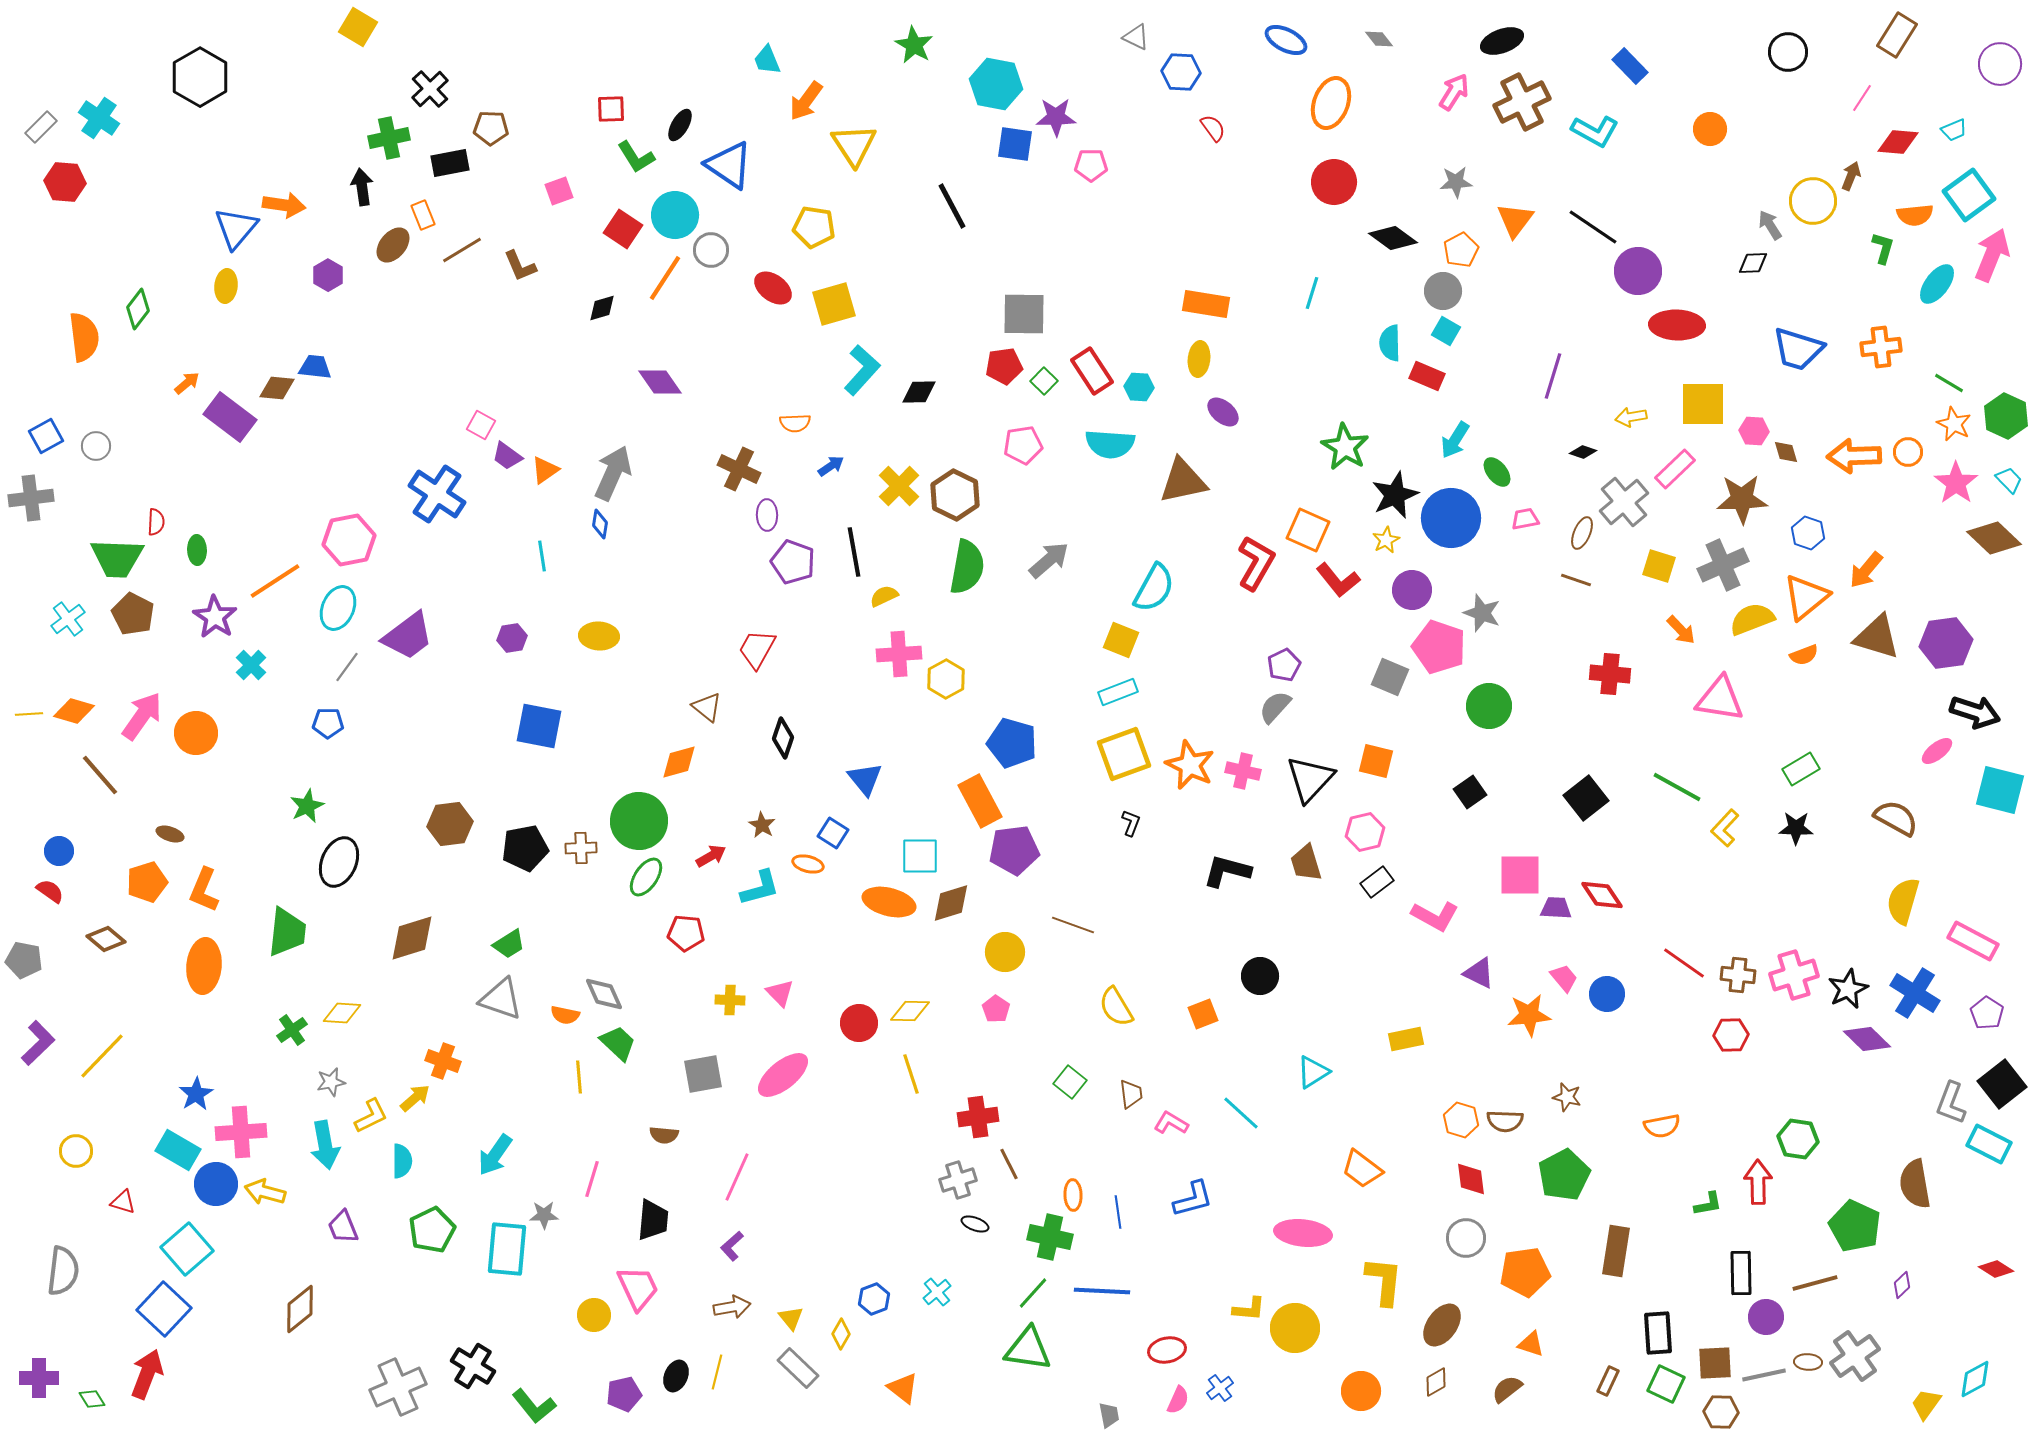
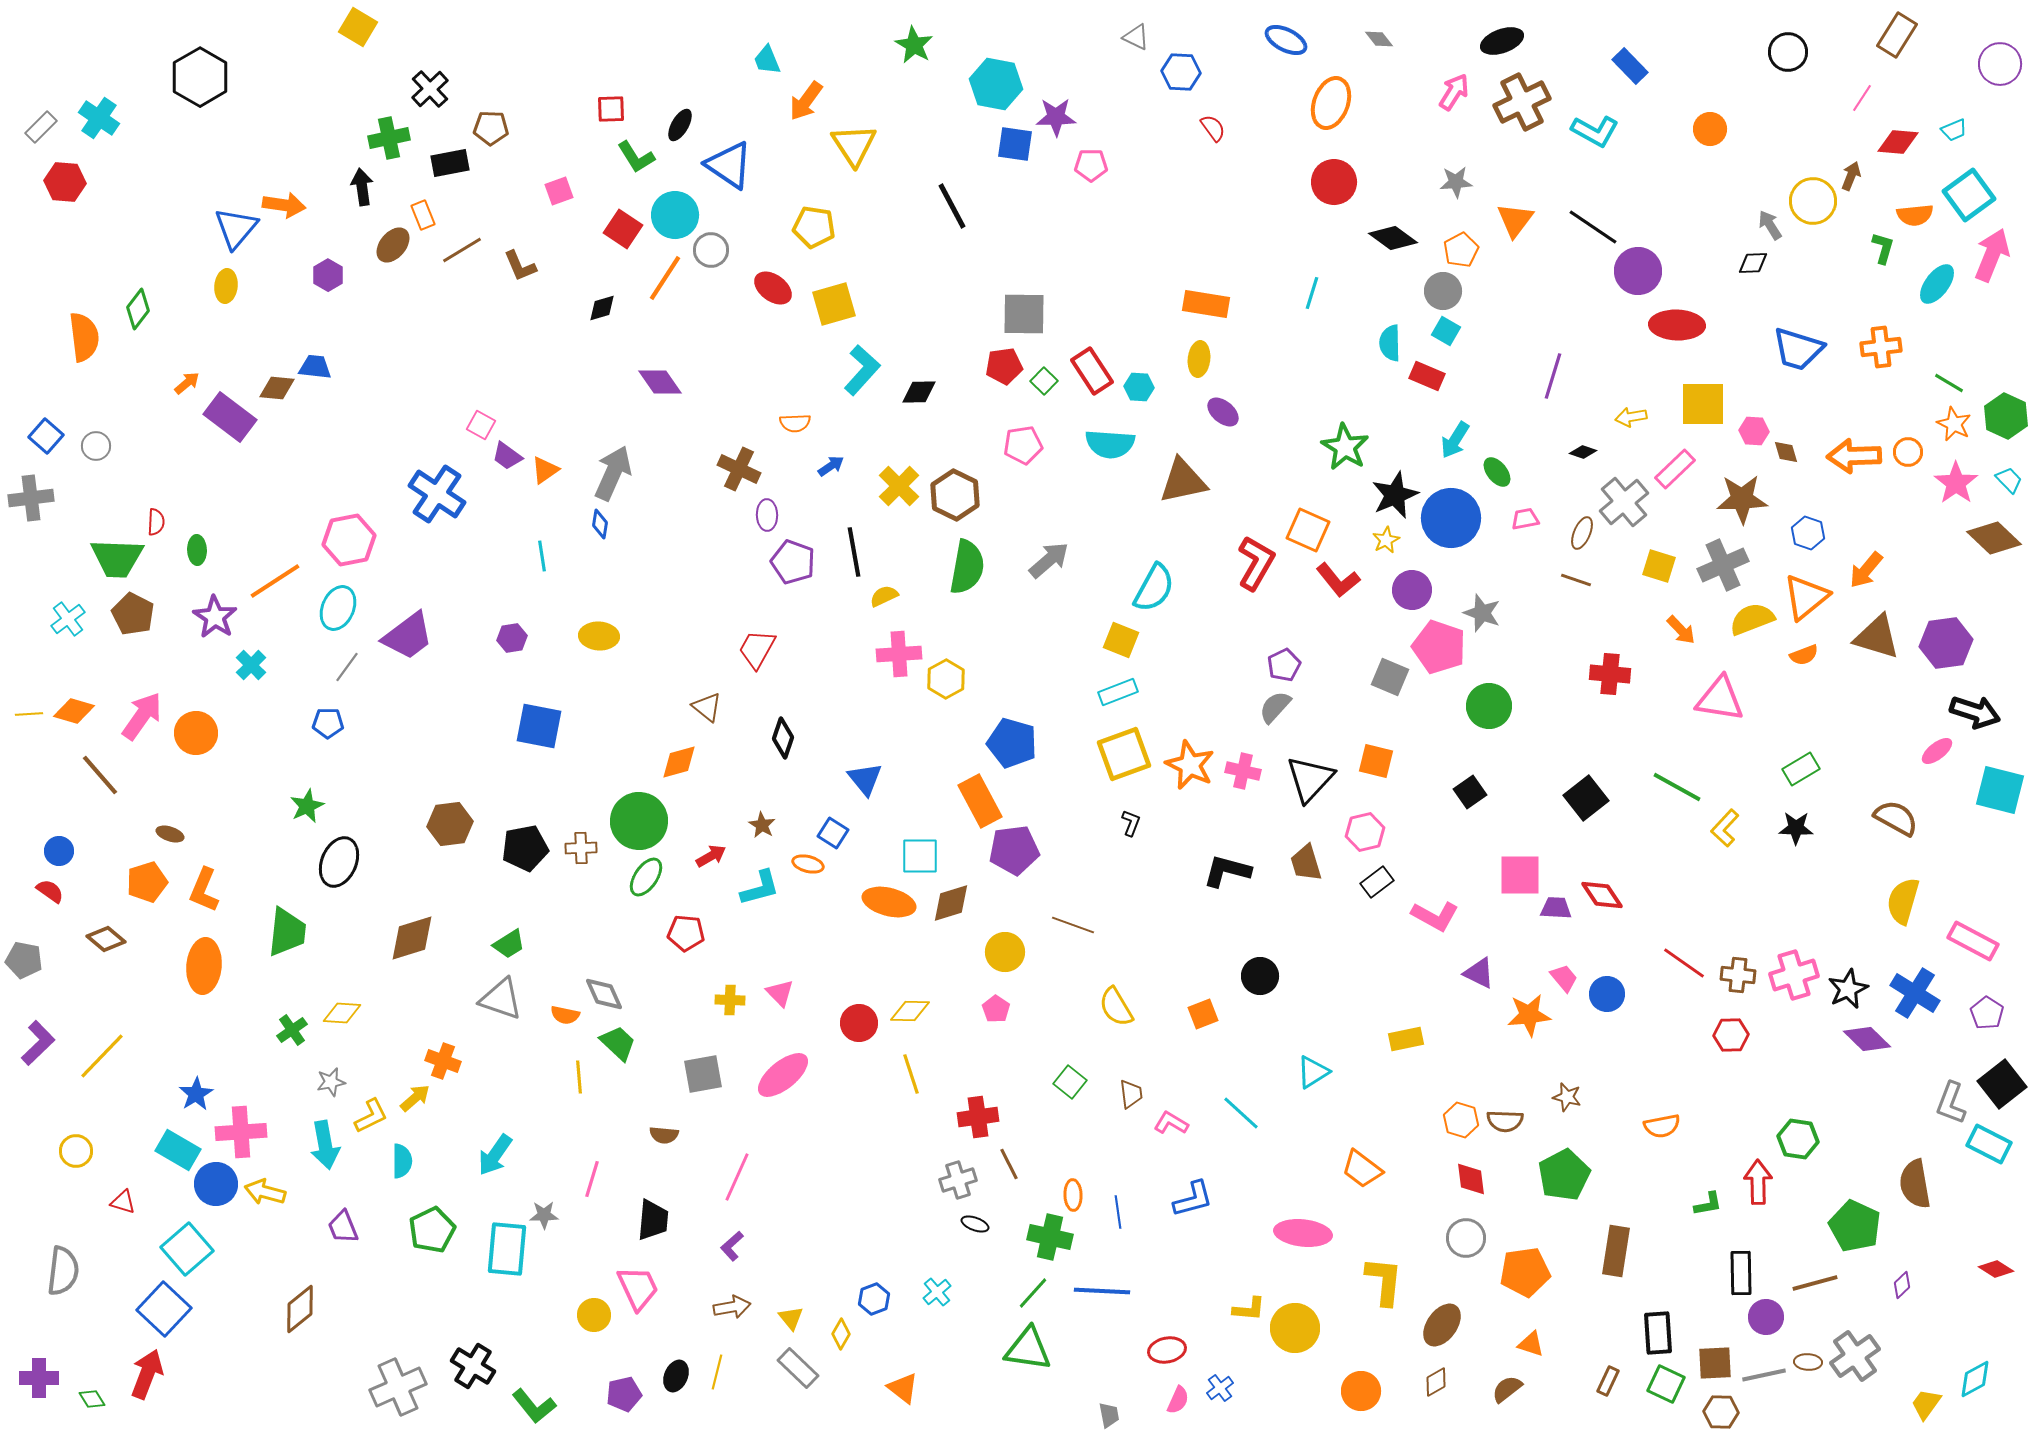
blue square at (46, 436): rotated 20 degrees counterclockwise
